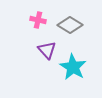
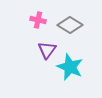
purple triangle: rotated 18 degrees clockwise
cyan star: moved 3 px left; rotated 8 degrees counterclockwise
